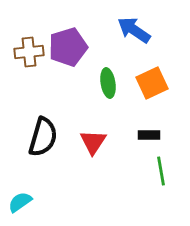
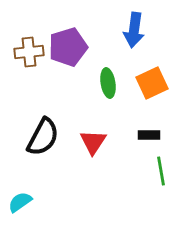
blue arrow: rotated 116 degrees counterclockwise
black semicircle: rotated 12 degrees clockwise
